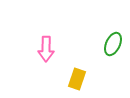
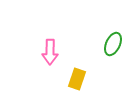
pink arrow: moved 4 px right, 3 px down
